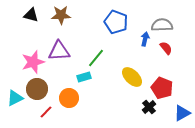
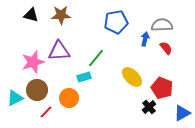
blue pentagon: rotated 30 degrees counterclockwise
brown circle: moved 1 px down
